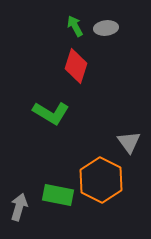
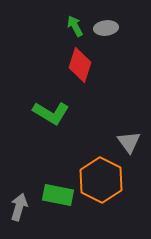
red diamond: moved 4 px right, 1 px up
